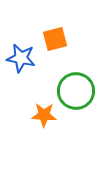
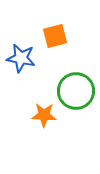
orange square: moved 3 px up
